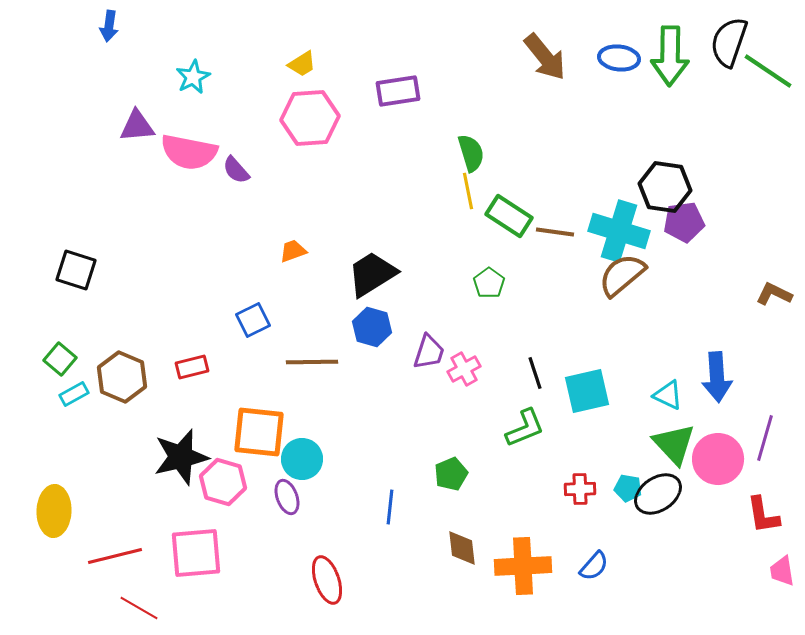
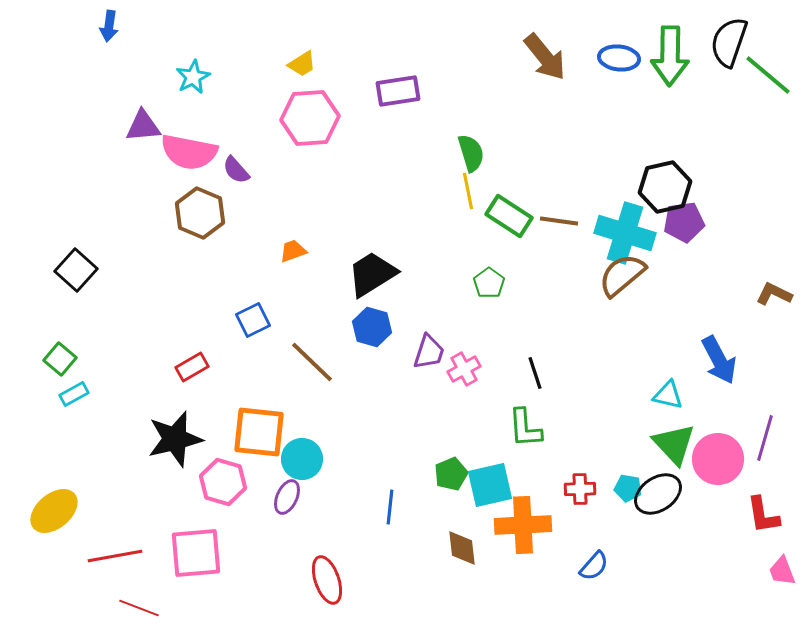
green line at (768, 71): moved 4 px down; rotated 6 degrees clockwise
purple triangle at (137, 126): moved 6 px right
black hexagon at (665, 187): rotated 21 degrees counterclockwise
cyan cross at (619, 231): moved 6 px right, 2 px down
brown line at (555, 232): moved 4 px right, 11 px up
black square at (76, 270): rotated 24 degrees clockwise
brown line at (312, 362): rotated 45 degrees clockwise
red rectangle at (192, 367): rotated 16 degrees counterclockwise
brown hexagon at (122, 377): moved 78 px right, 164 px up
blue arrow at (717, 377): moved 2 px right, 17 px up; rotated 24 degrees counterclockwise
cyan square at (587, 391): moved 97 px left, 94 px down
cyan triangle at (668, 395): rotated 12 degrees counterclockwise
green L-shape at (525, 428): rotated 108 degrees clockwise
black star at (181, 457): moved 6 px left, 18 px up
purple ellipse at (287, 497): rotated 44 degrees clockwise
yellow ellipse at (54, 511): rotated 48 degrees clockwise
red line at (115, 556): rotated 4 degrees clockwise
orange cross at (523, 566): moved 41 px up
pink trapezoid at (782, 571): rotated 12 degrees counterclockwise
red line at (139, 608): rotated 9 degrees counterclockwise
